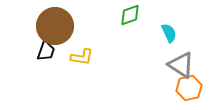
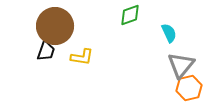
gray triangle: rotated 36 degrees clockwise
